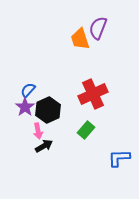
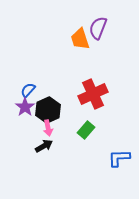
pink arrow: moved 10 px right, 3 px up
